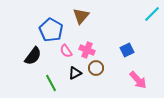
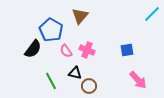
brown triangle: moved 1 px left
blue square: rotated 16 degrees clockwise
black semicircle: moved 7 px up
brown circle: moved 7 px left, 18 px down
black triangle: rotated 40 degrees clockwise
green line: moved 2 px up
